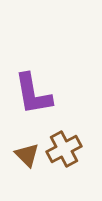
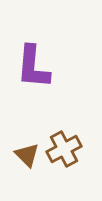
purple L-shape: moved 27 px up; rotated 15 degrees clockwise
